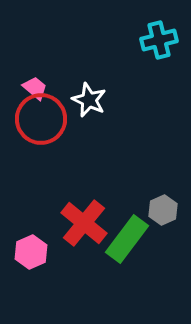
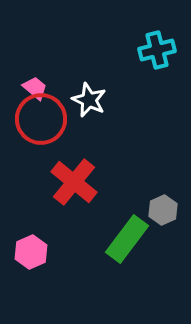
cyan cross: moved 2 px left, 10 px down
red cross: moved 10 px left, 41 px up
